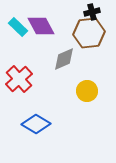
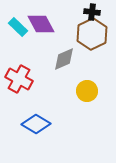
black cross: rotated 21 degrees clockwise
purple diamond: moved 2 px up
brown hexagon: moved 3 px right, 1 px down; rotated 20 degrees counterclockwise
red cross: rotated 20 degrees counterclockwise
